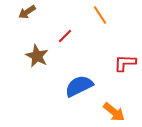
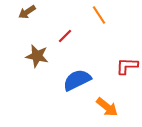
orange line: moved 1 px left
brown star: rotated 15 degrees counterclockwise
red L-shape: moved 2 px right, 3 px down
blue semicircle: moved 2 px left, 6 px up
orange arrow: moved 7 px left, 5 px up
